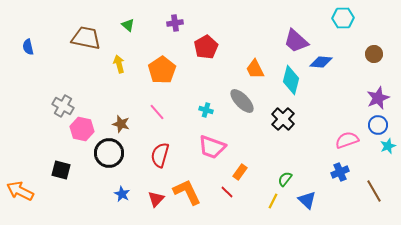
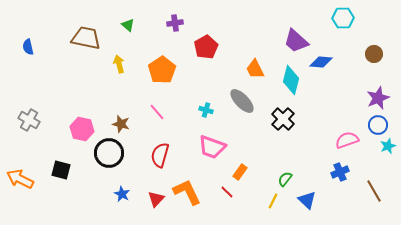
gray cross: moved 34 px left, 14 px down
orange arrow: moved 12 px up
